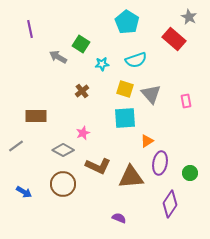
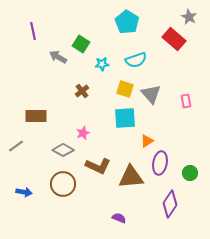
purple line: moved 3 px right, 2 px down
blue arrow: rotated 21 degrees counterclockwise
